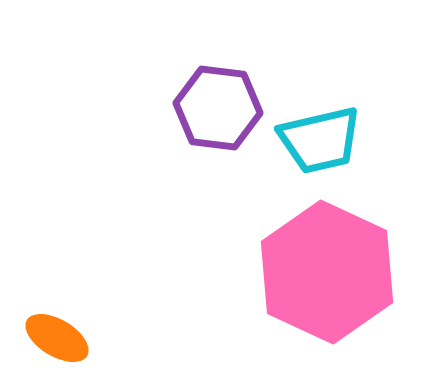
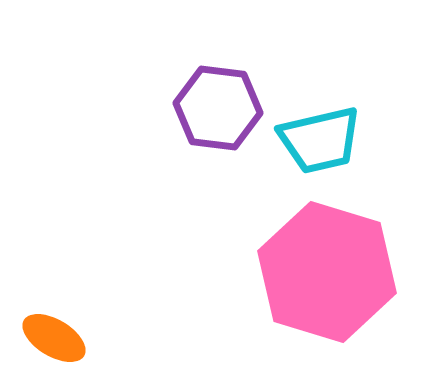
pink hexagon: rotated 8 degrees counterclockwise
orange ellipse: moved 3 px left
